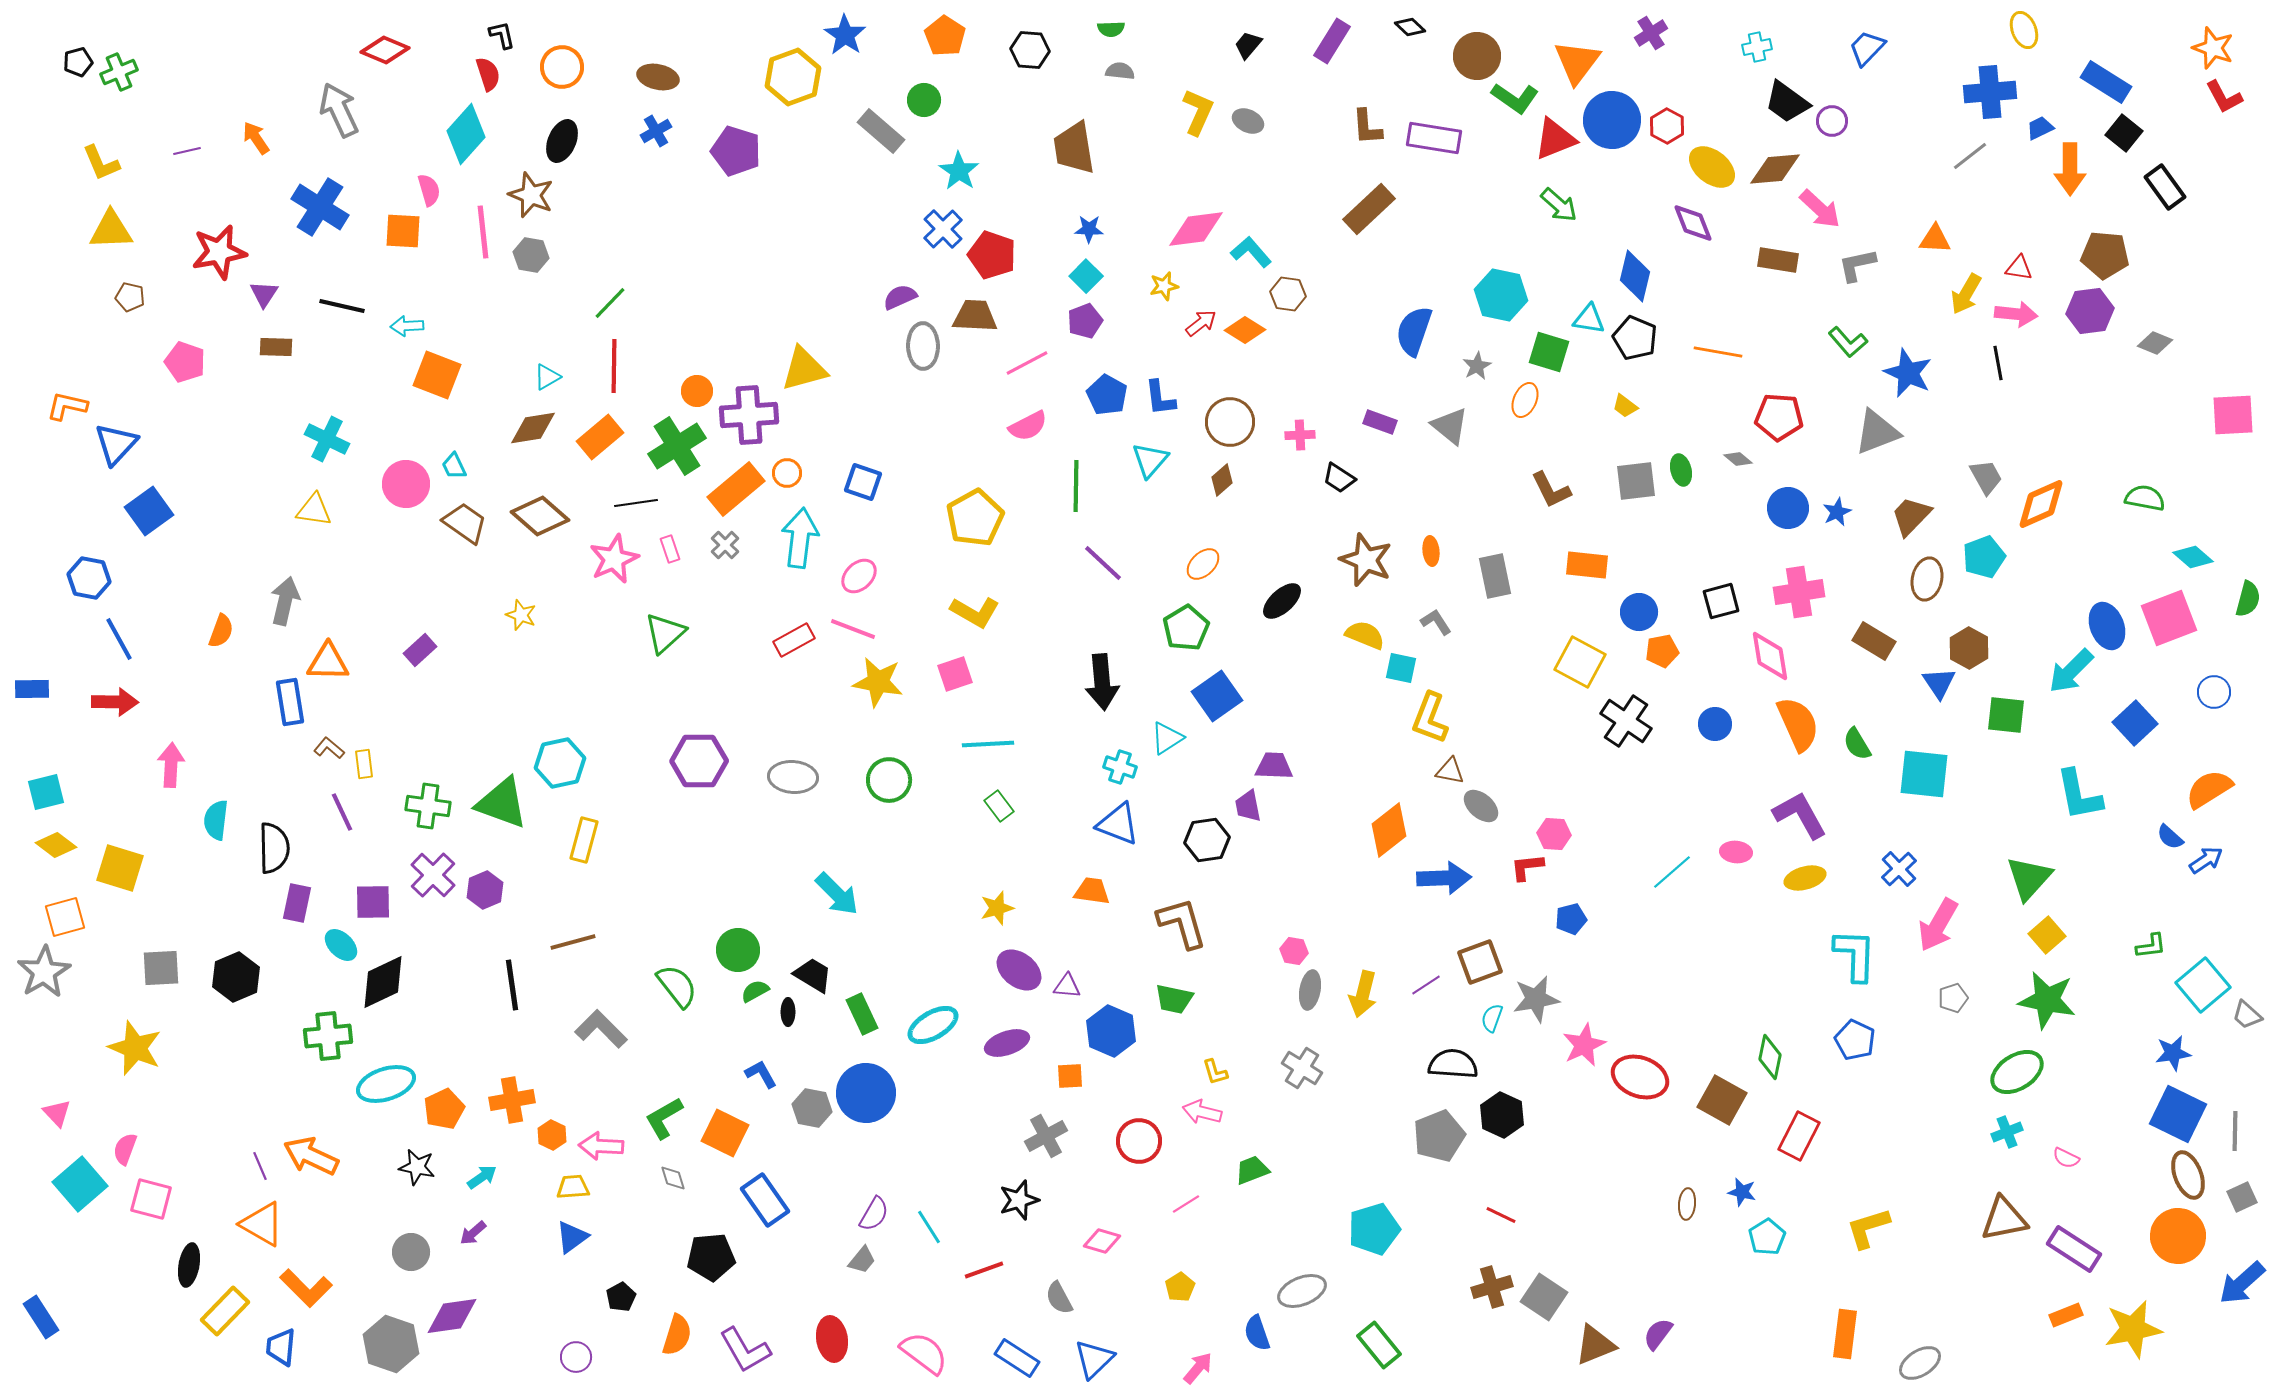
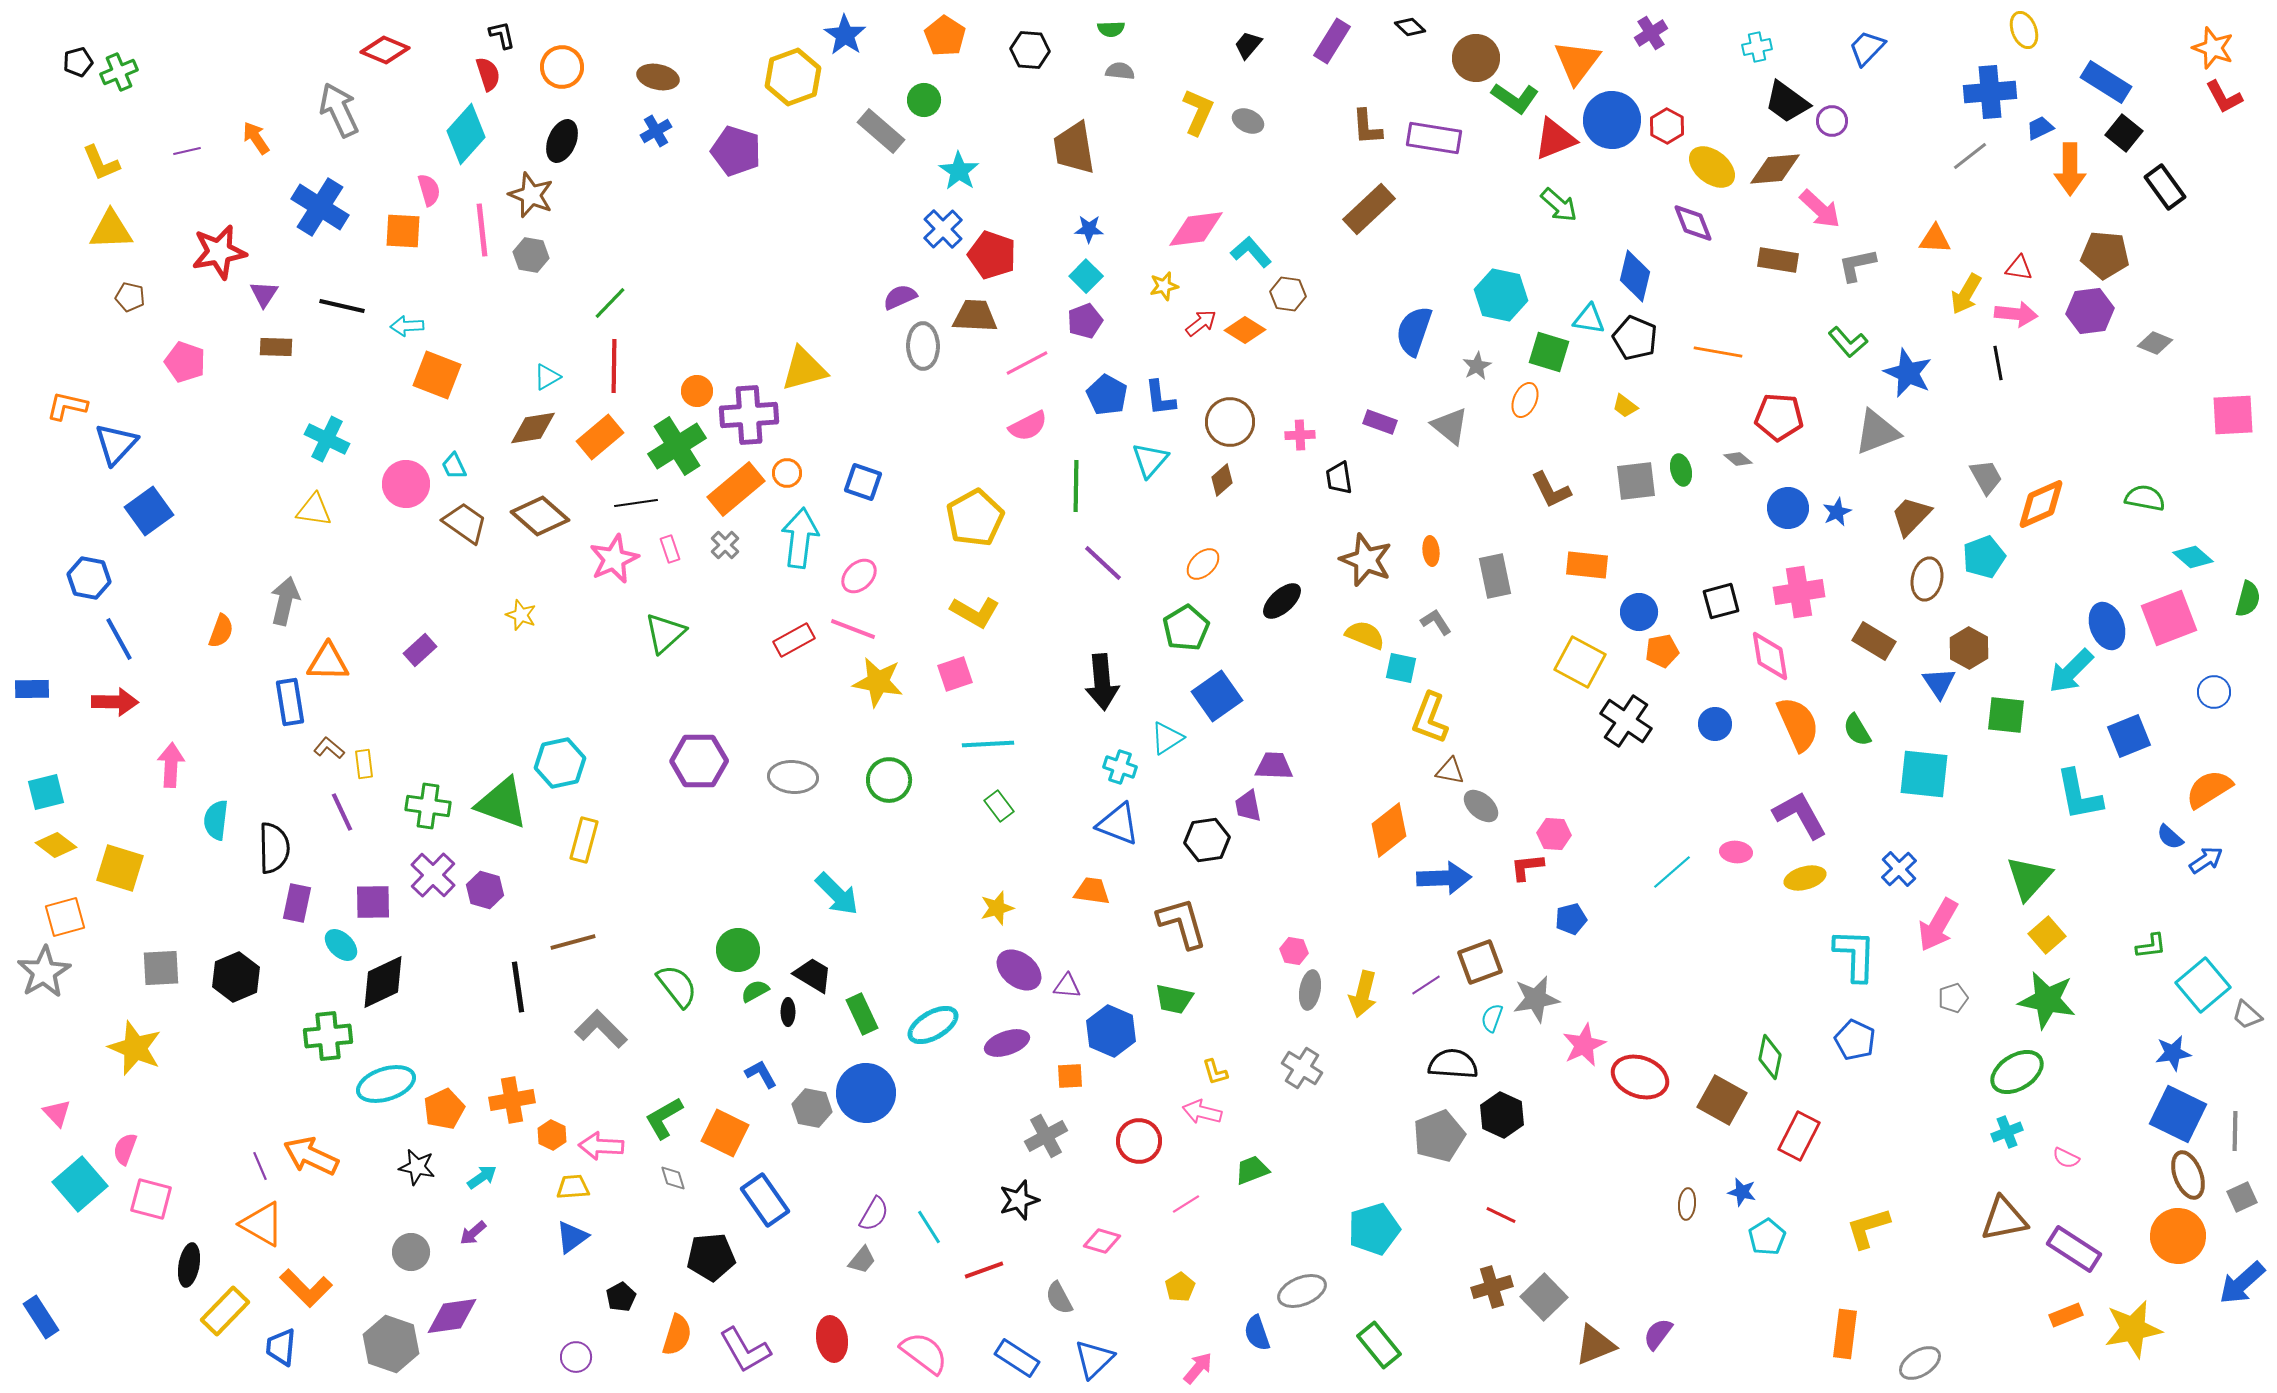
brown circle at (1477, 56): moved 1 px left, 2 px down
pink line at (483, 232): moved 1 px left, 2 px up
black trapezoid at (1339, 478): rotated 48 degrees clockwise
blue square at (2135, 723): moved 6 px left, 13 px down; rotated 21 degrees clockwise
green semicircle at (1857, 744): moved 14 px up
purple hexagon at (485, 890): rotated 21 degrees counterclockwise
black line at (512, 985): moved 6 px right, 2 px down
gray square at (1544, 1297): rotated 12 degrees clockwise
